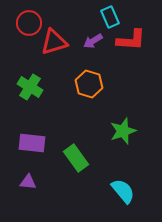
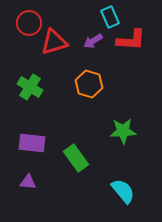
green star: rotated 16 degrees clockwise
